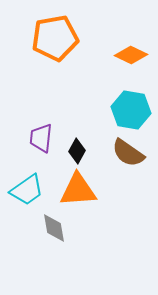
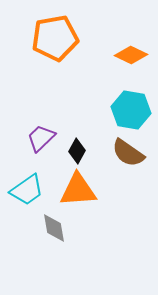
purple trapezoid: rotated 40 degrees clockwise
